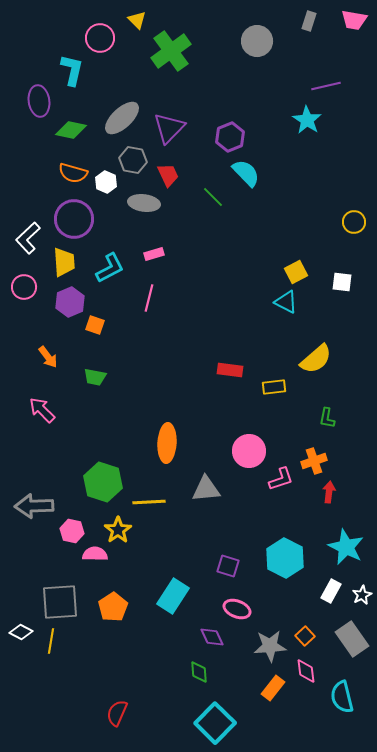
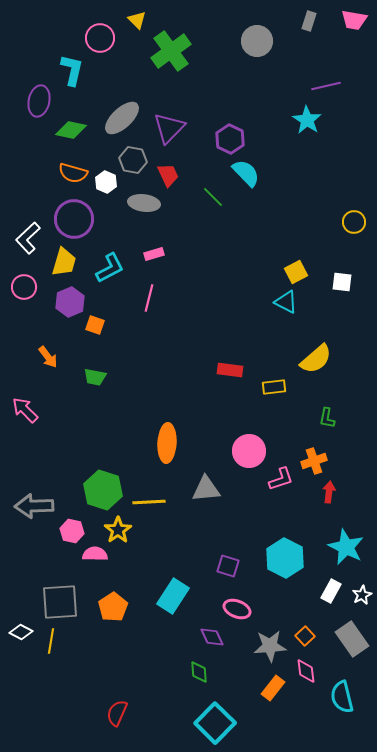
purple ellipse at (39, 101): rotated 20 degrees clockwise
purple hexagon at (230, 137): moved 2 px down; rotated 12 degrees counterclockwise
yellow trapezoid at (64, 262): rotated 20 degrees clockwise
pink arrow at (42, 410): moved 17 px left
green hexagon at (103, 482): moved 8 px down
